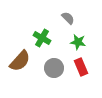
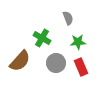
gray semicircle: rotated 24 degrees clockwise
green star: rotated 14 degrees counterclockwise
gray circle: moved 2 px right, 5 px up
